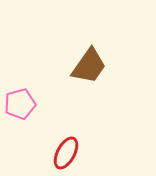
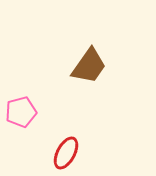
pink pentagon: moved 1 px right, 8 px down
